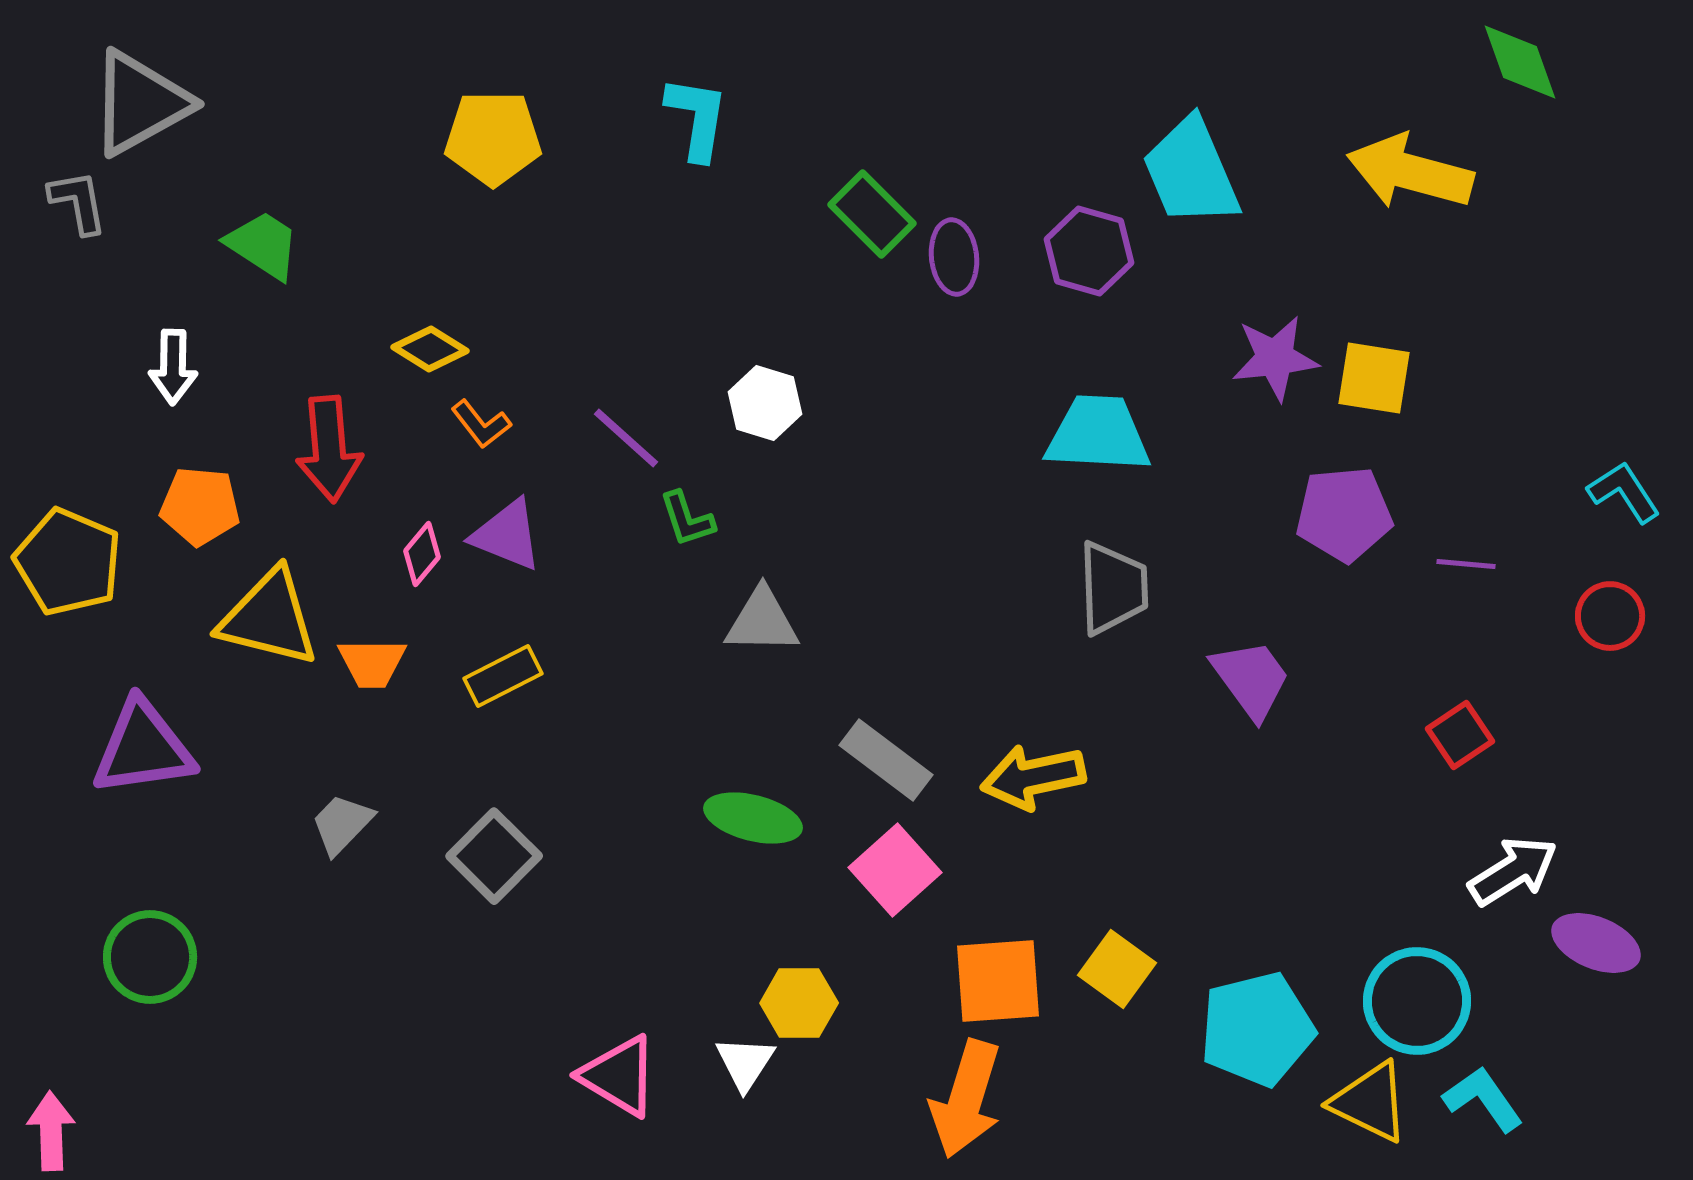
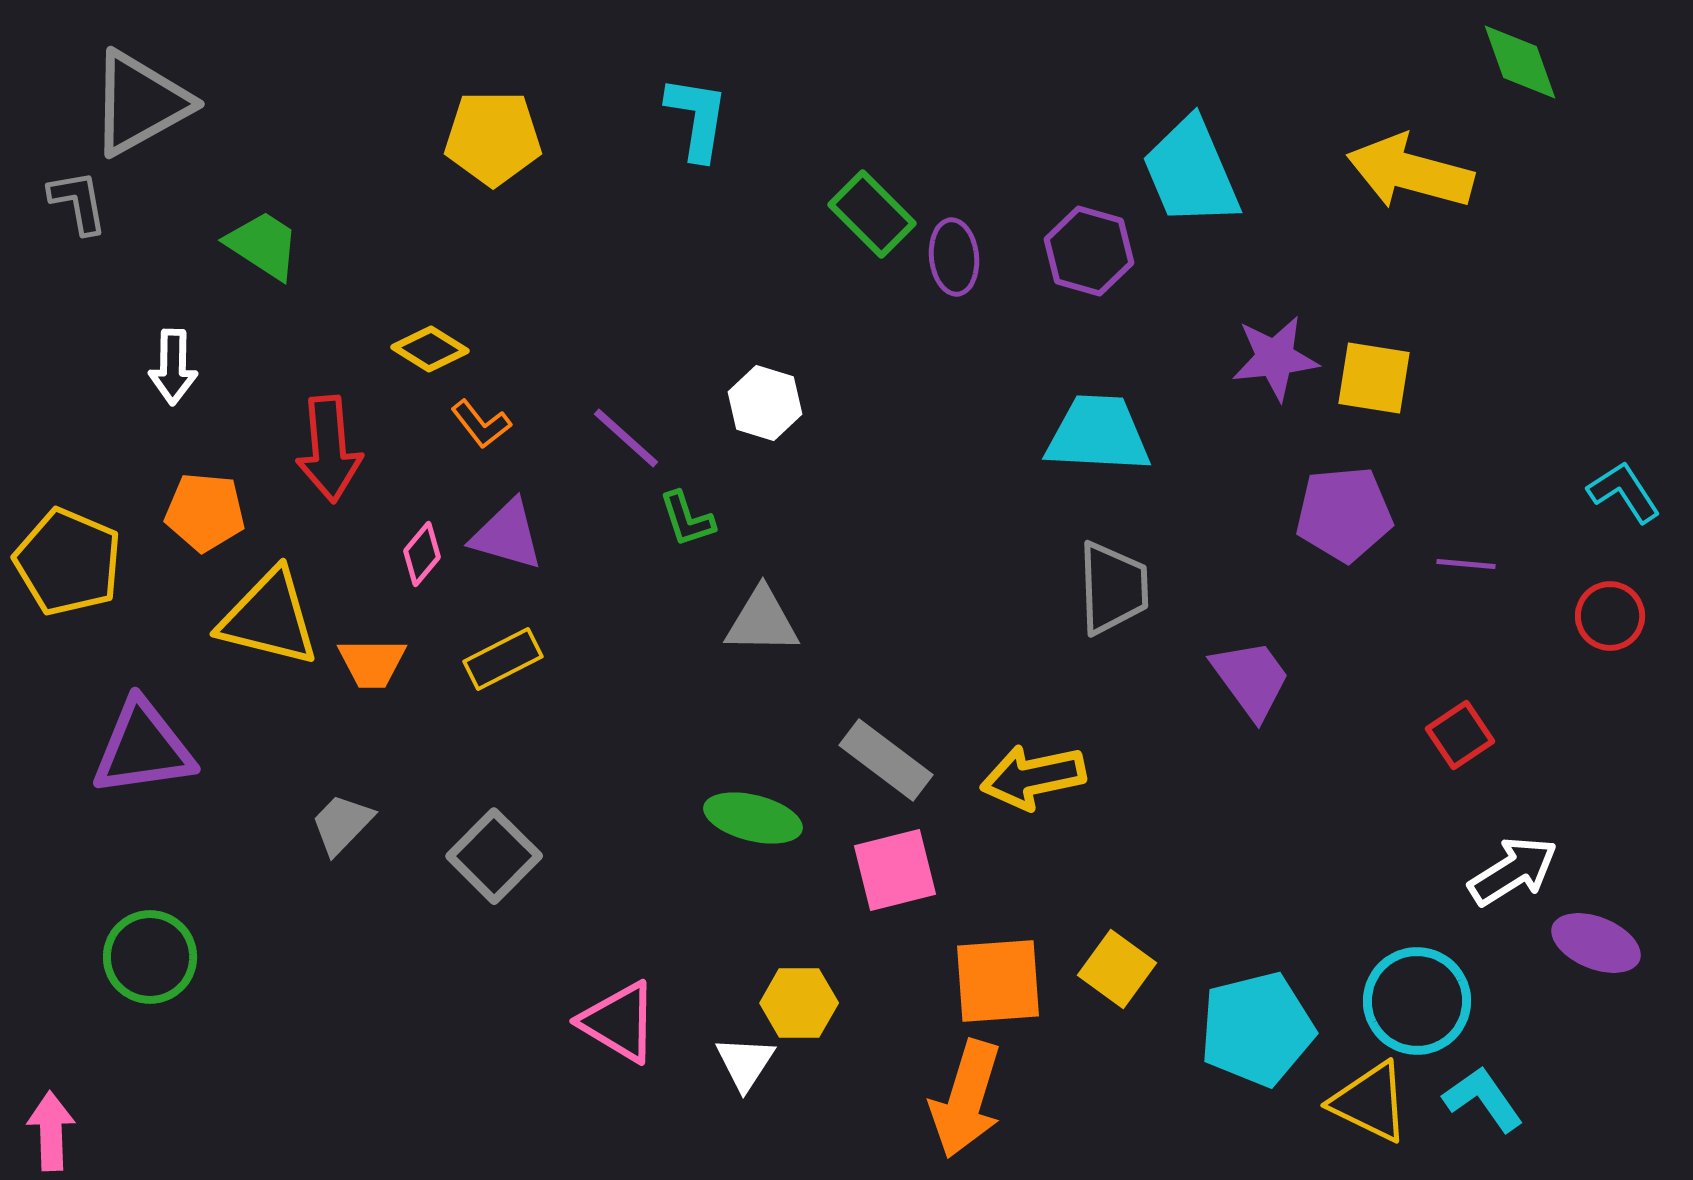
orange pentagon at (200, 506): moved 5 px right, 6 px down
purple triangle at (507, 535): rotated 6 degrees counterclockwise
yellow rectangle at (503, 676): moved 17 px up
pink square at (895, 870): rotated 28 degrees clockwise
pink triangle at (619, 1076): moved 54 px up
